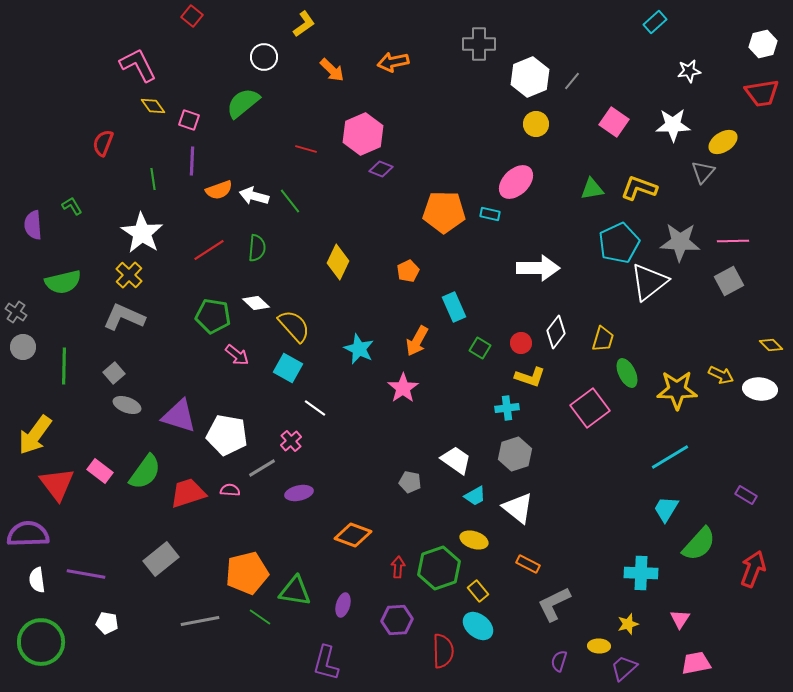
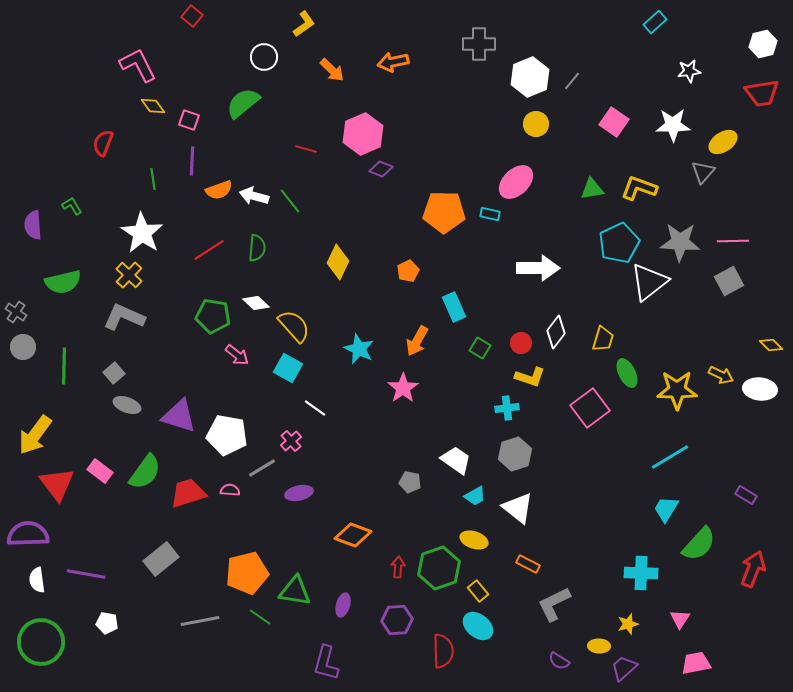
purple semicircle at (559, 661): rotated 75 degrees counterclockwise
